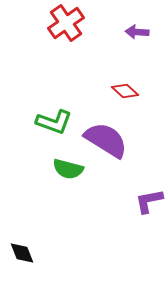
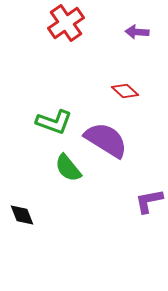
green semicircle: moved 1 px up; rotated 36 degrees clockwise
black diamond: moved 38 px up
